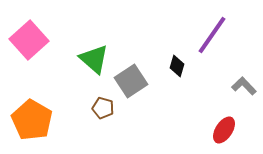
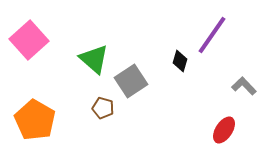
black diamond: moved 3 px right, 5 px up
orange pentagon: moved 3 px right
